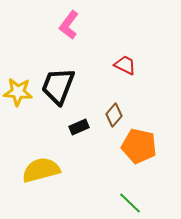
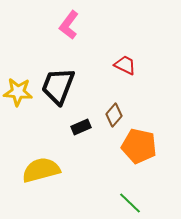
black rectangle: moved 2 px right
